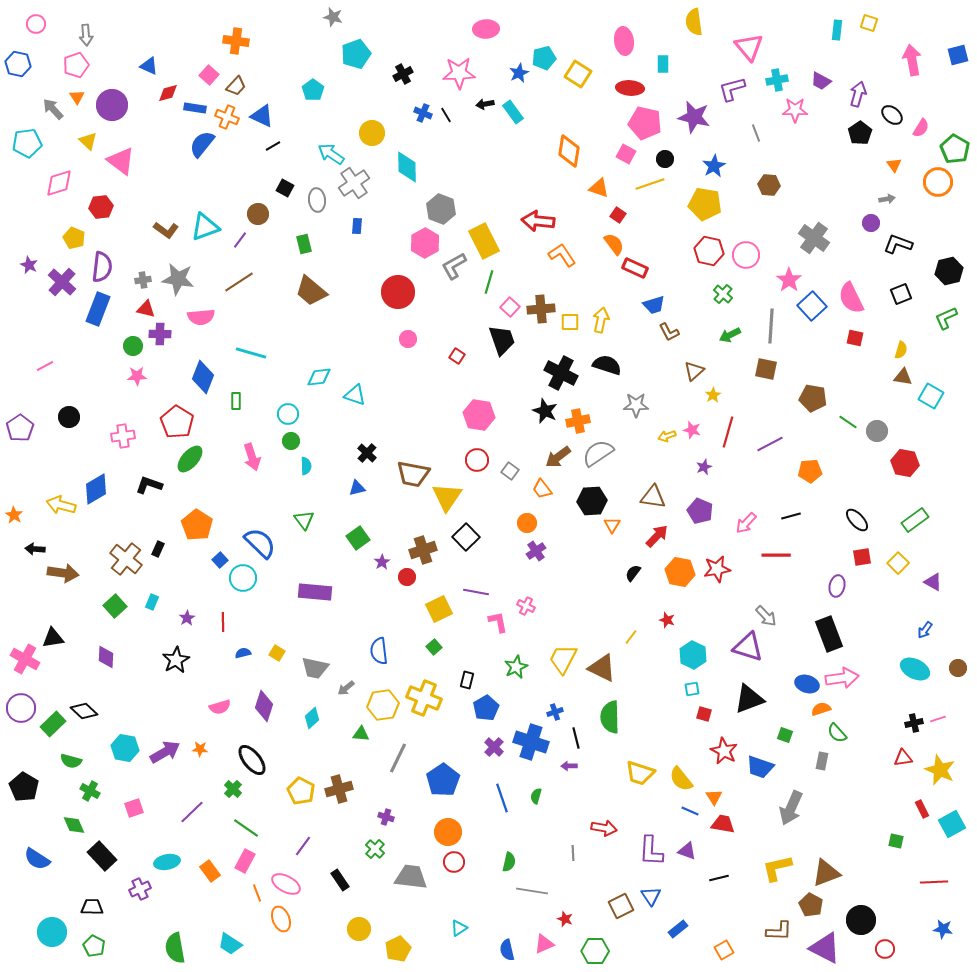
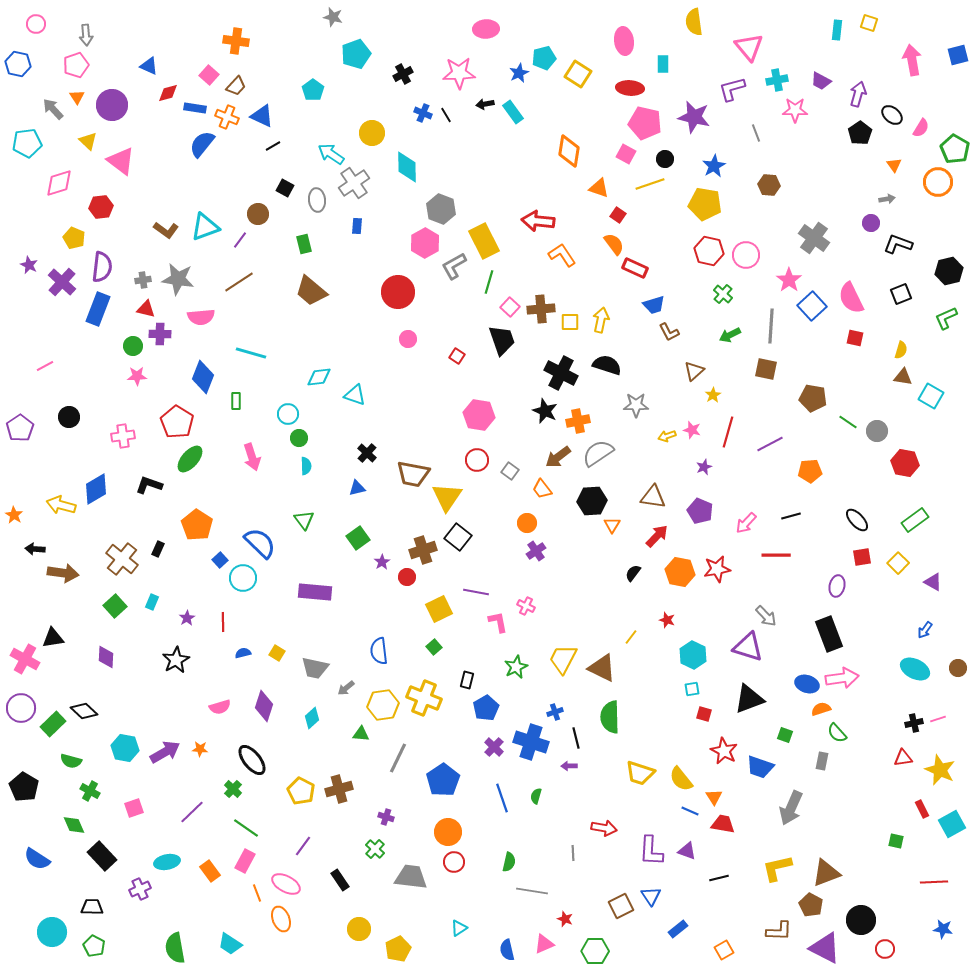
green circle at (291, 441): moved 8 px right, 3 px up
black square at (466, 537): moved 8 px left; rotated 8 degrees counterclockwise
brown cross at (126, 559): moved 4 px left
